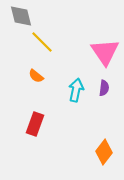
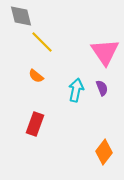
purple semicircle: moved 2 px left; rotated 28 degrees counterclockwise
